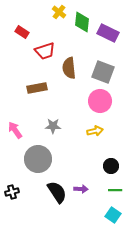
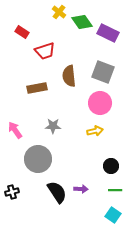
green diamond: rotated 40 degrees counterclockwise
brown semicircle: moved 8 px down
pink circle: moved 2 px down
